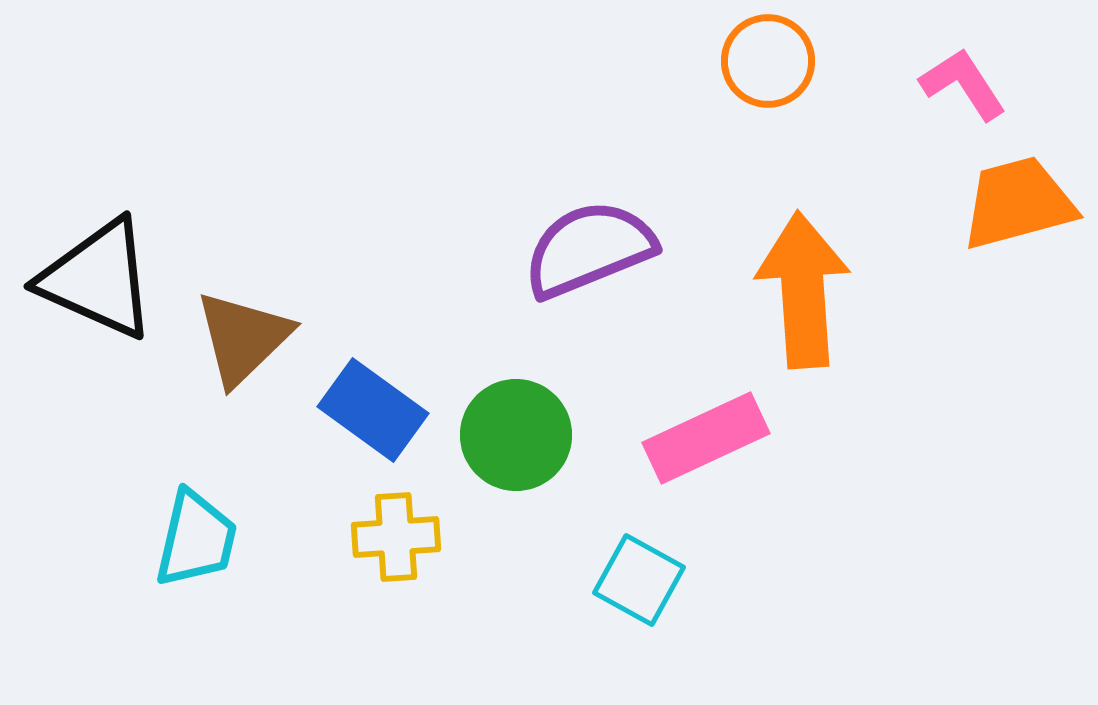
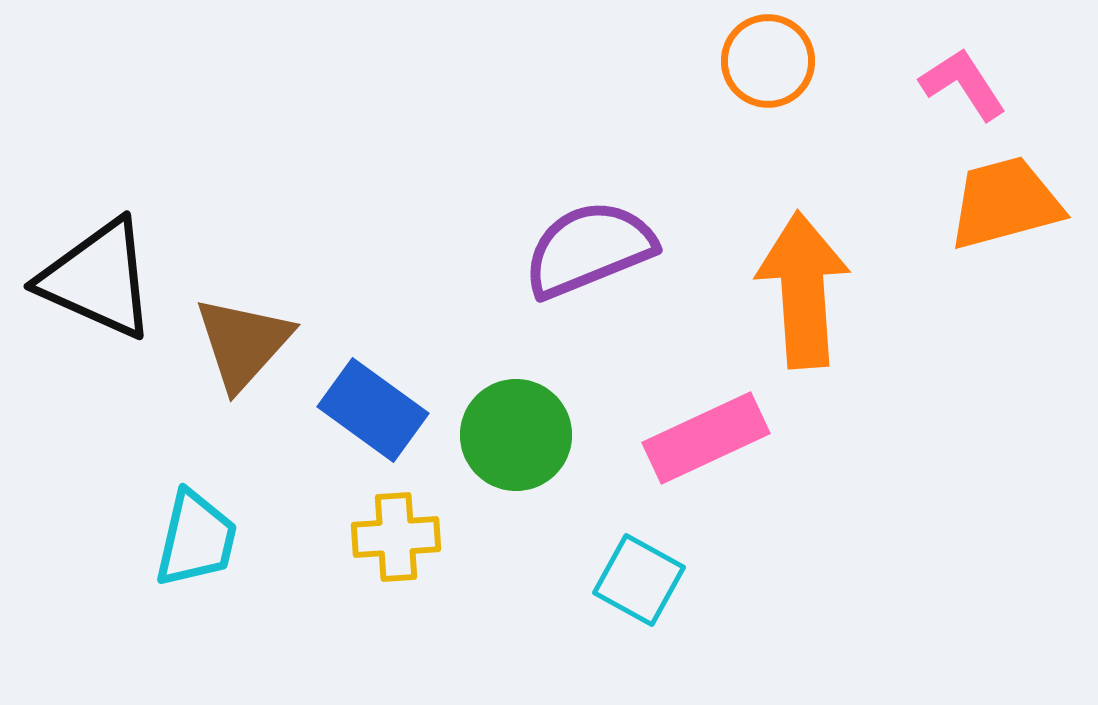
orange trapezoid: moved 13 px left
brown triangle: moved 5 px down; rotated 4 degrees counterclockwise
